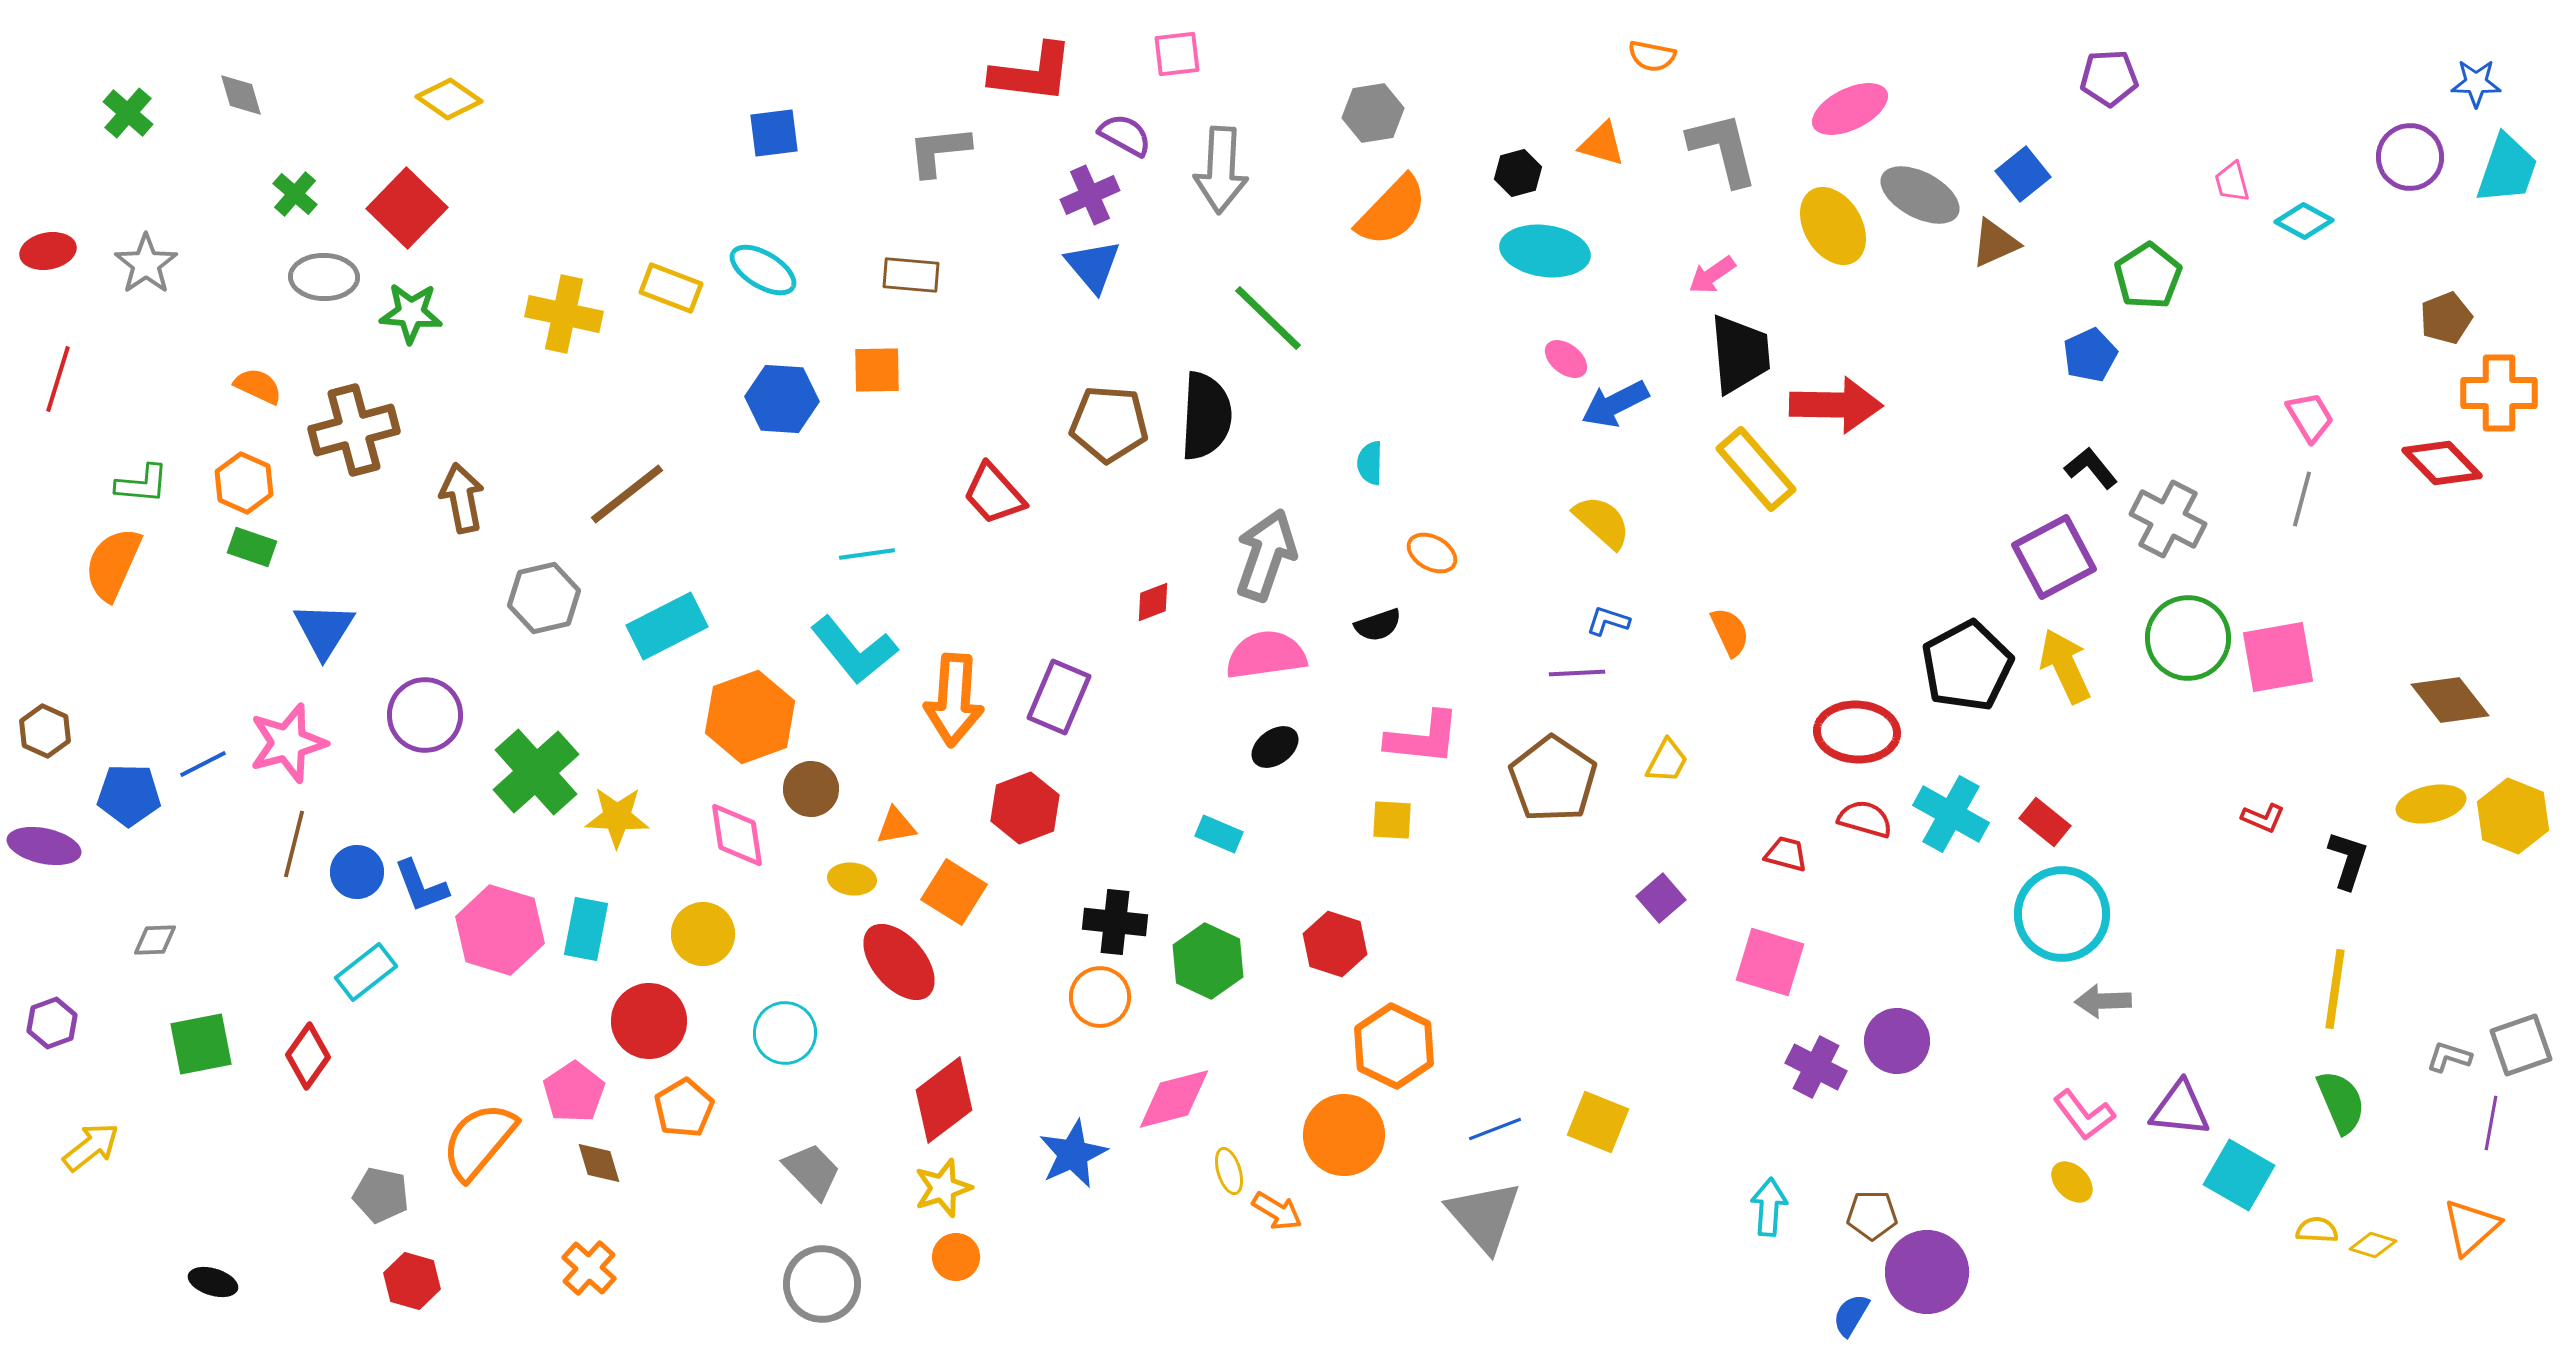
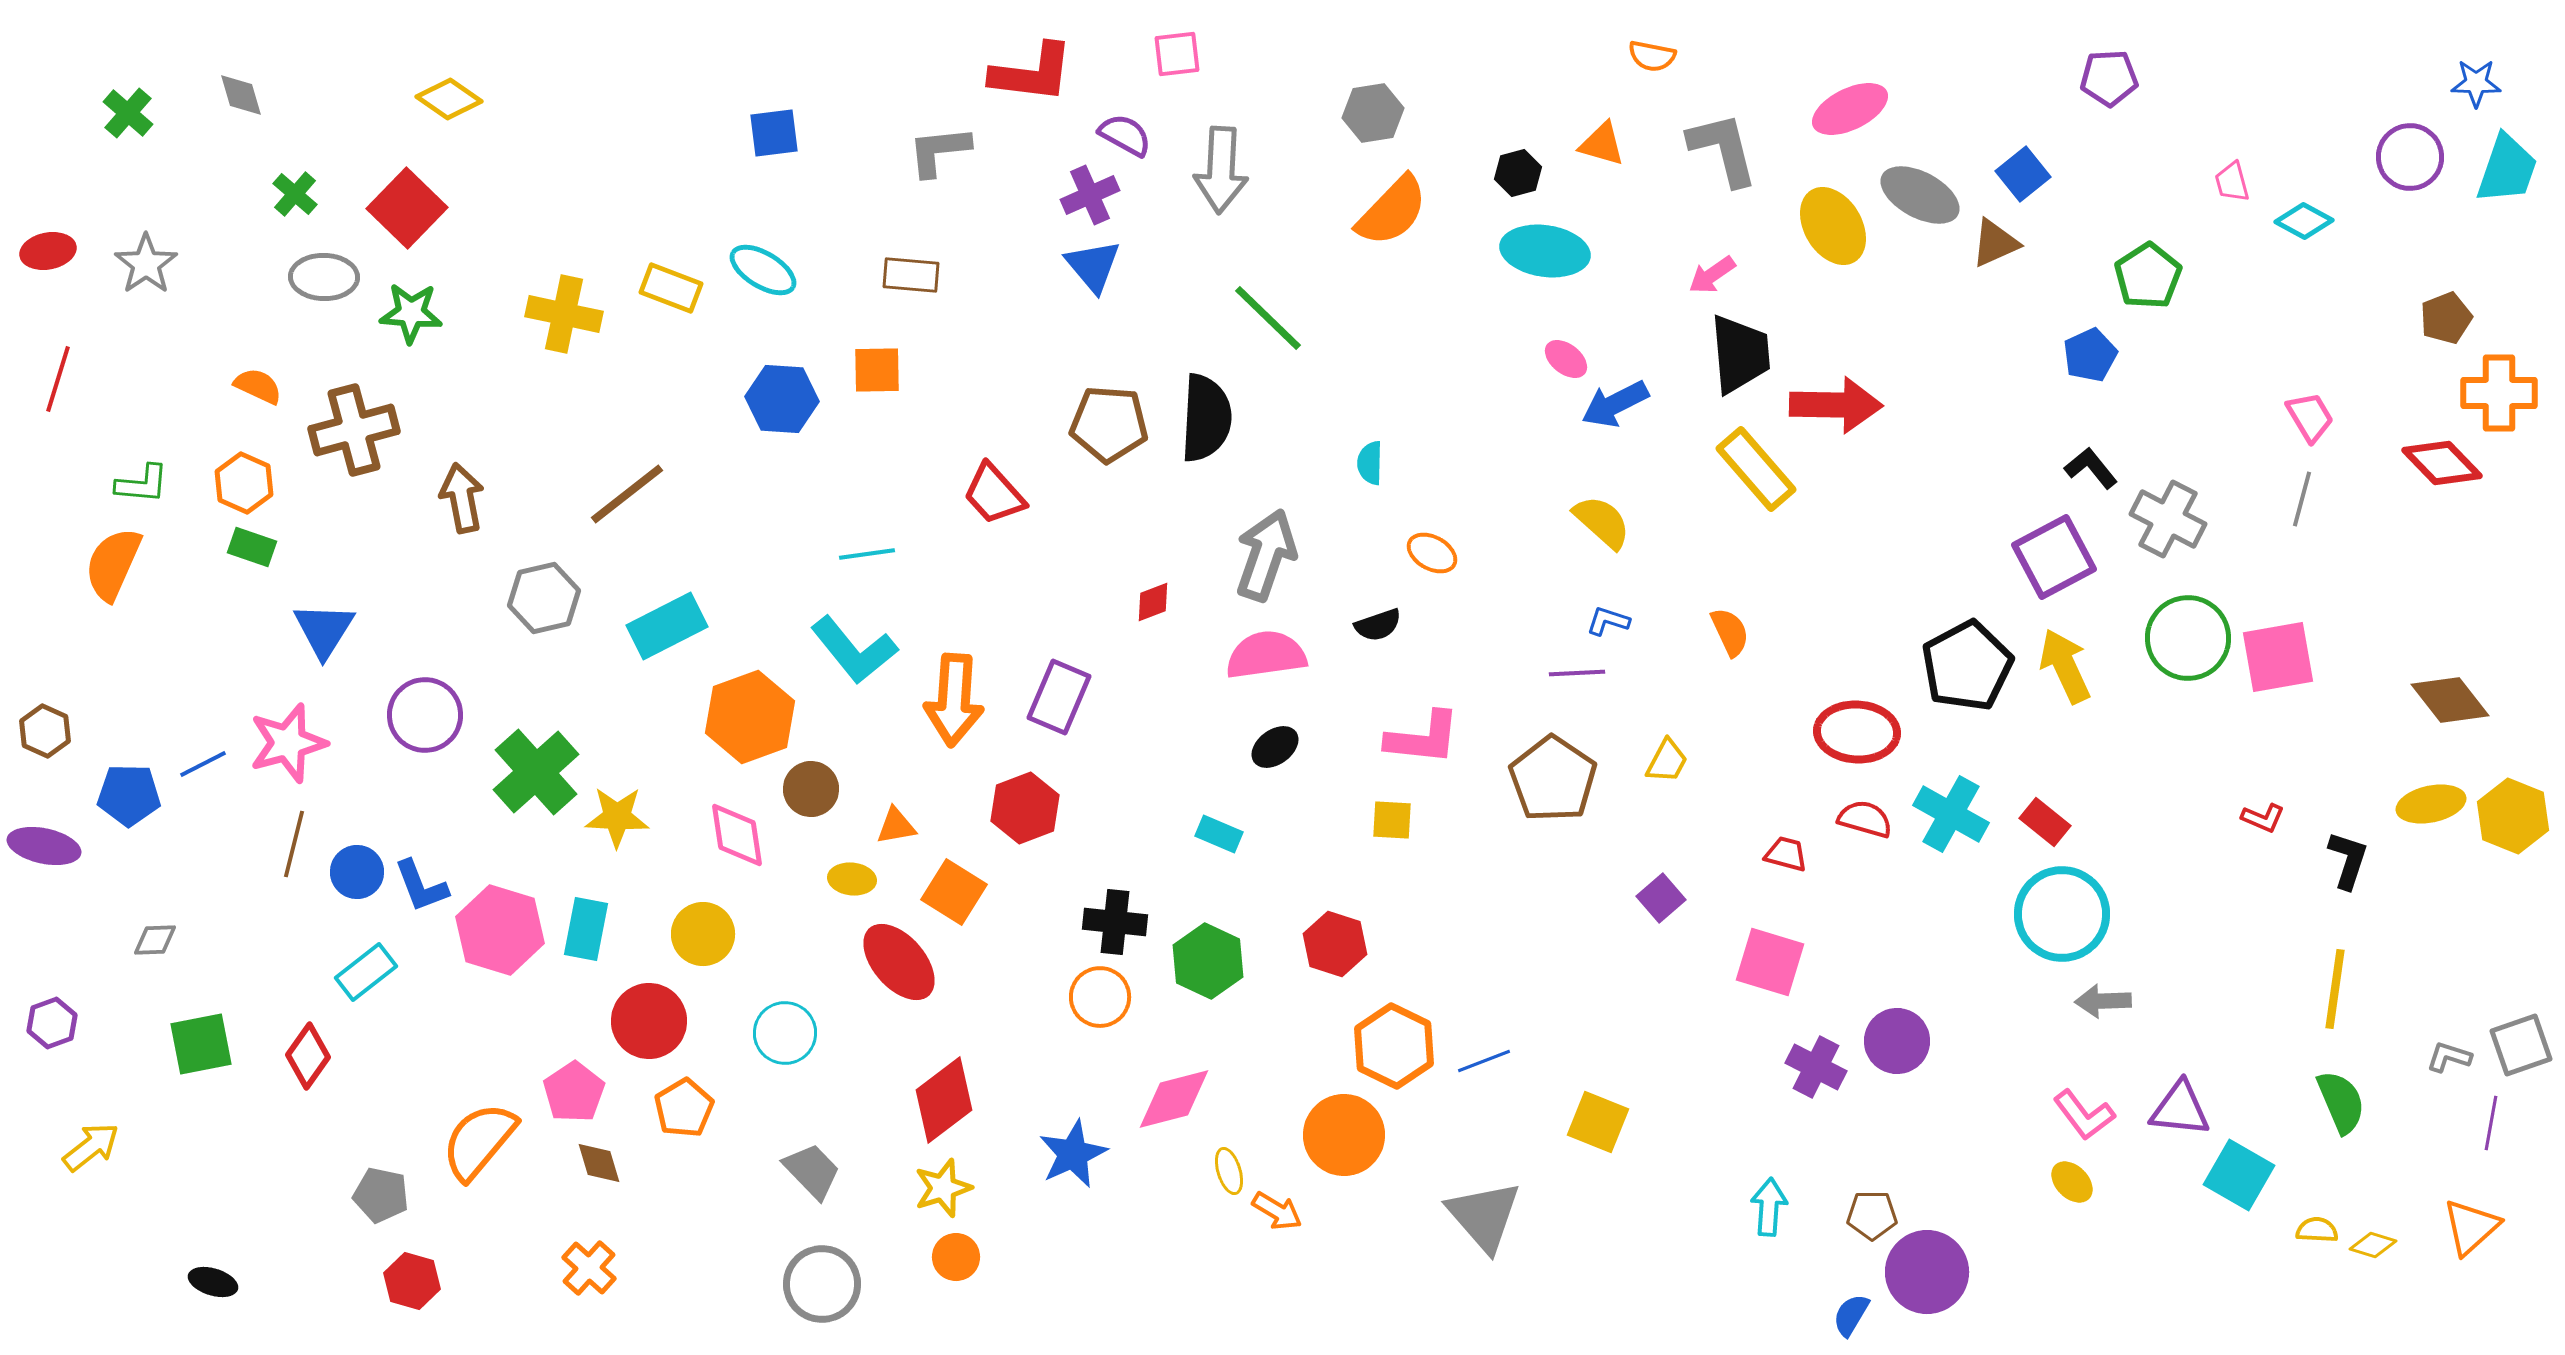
black semicircle at (1206, 416): moved 2 px down
blue line at (1495, 1129): moved 11 px left, 68 px up
